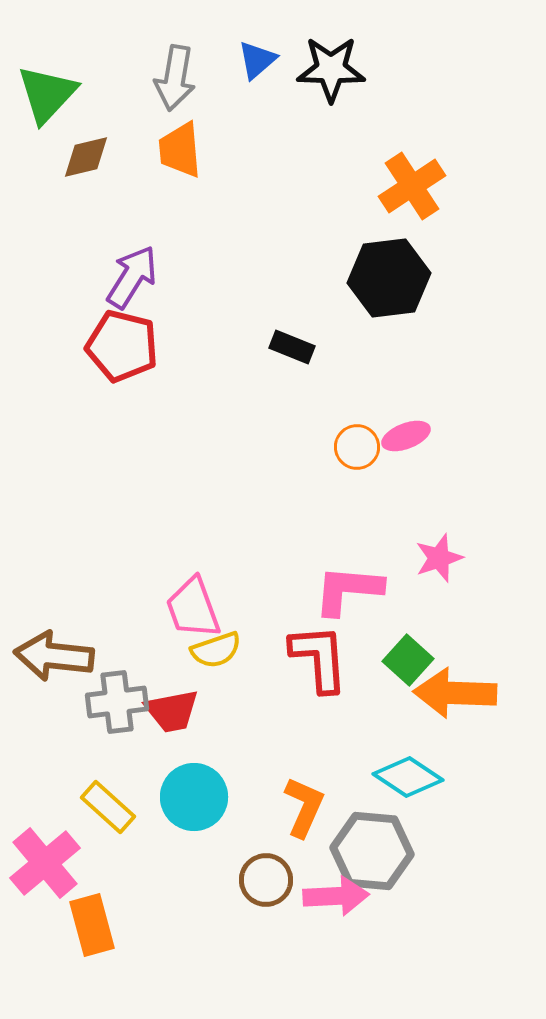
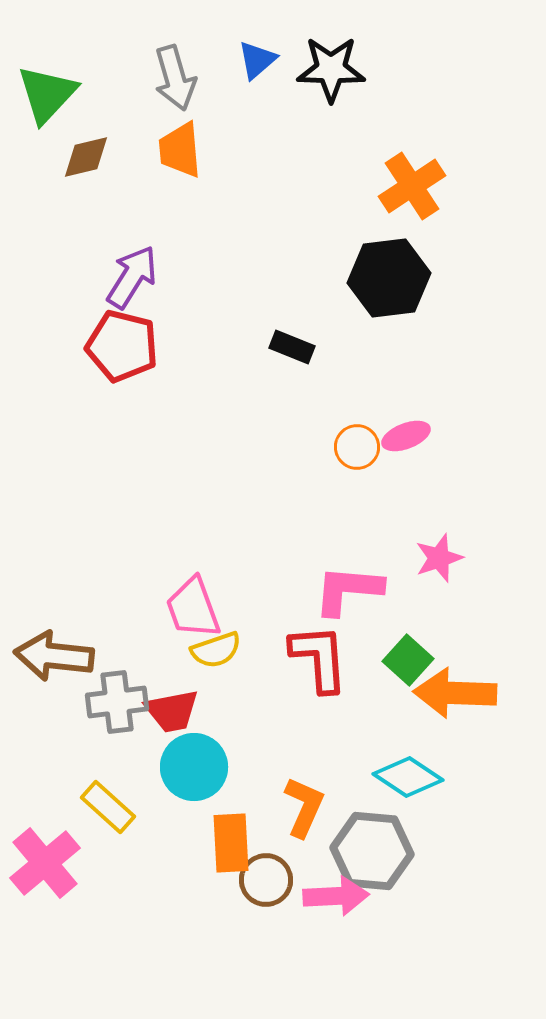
gray arrow: rotated 26 degrees counterclockwise
cyan circle: moved 30 px up
orange rectangle: moved 139 px right, 82 px up; rotated 12 degrees clockwise
